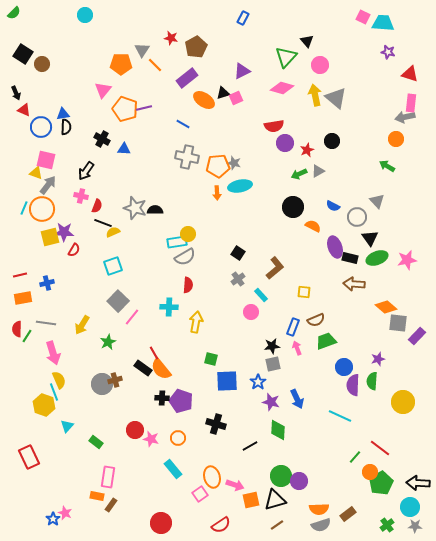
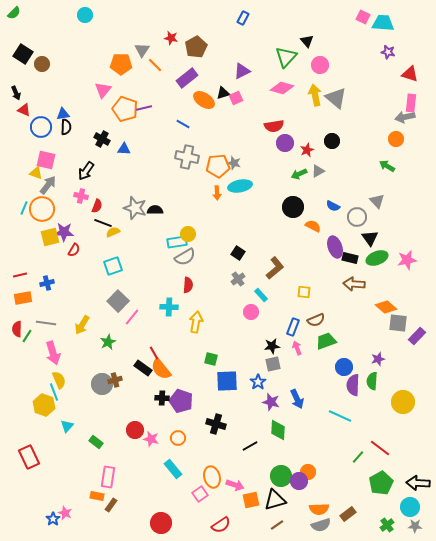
green line at (355, 457): moved 3 px right
orange circle at (370, 472): moved 62 px left
